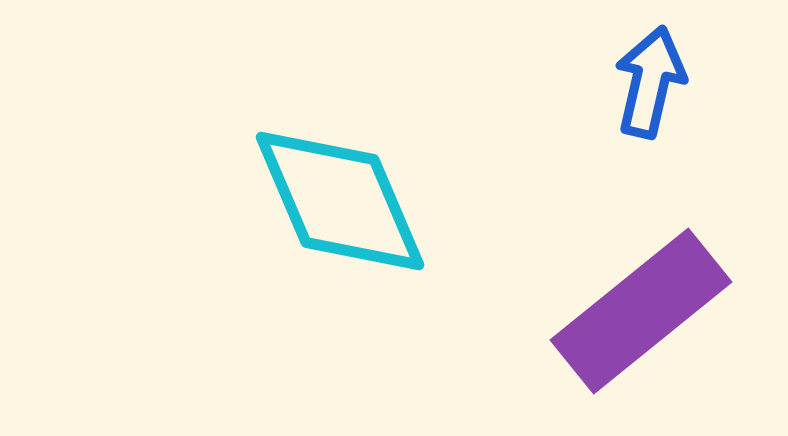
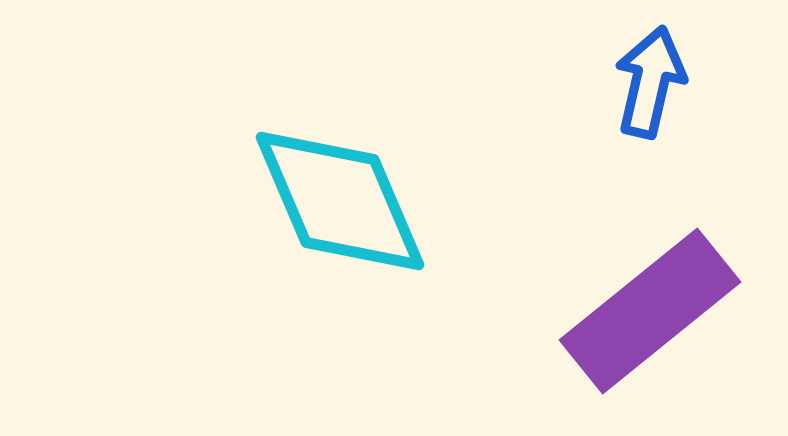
purple rectangle: moved 9 px right
